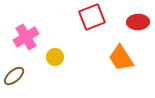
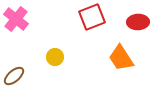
pink cross: moved 10 px left, 18 px up; rotated 20 degrees counterclockwise
